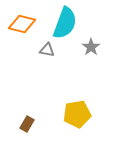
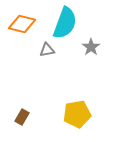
gray triangle: rotated 21 degrees counterclockwise
brown rectangle: moved 5 px left, 7 px up
